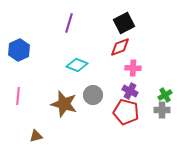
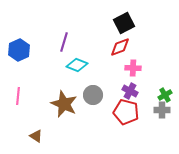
purple line: moved 5 px left, 19 px down
brown star: rotated 8 degrees clockwise
brown triangle: rotated 48 degrees clockwise
